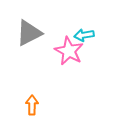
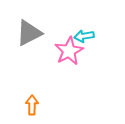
cyan arrow: moved 1 px down
pink star: rotated 16 degrees clockwise
